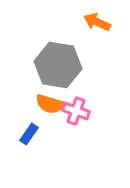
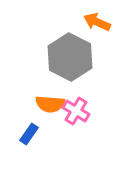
gray hexagon: moved 12 px right, 8 px up; rotated 18 degrees clockwise
orange semicircle: rotated 12 degrees counterclockwise
pink cross: rotated 12 degrees clockwise
